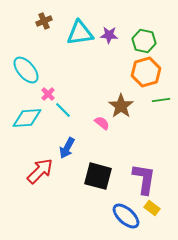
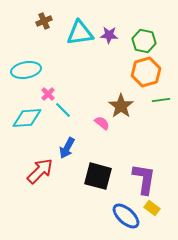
cyan ellipse: rotated 60 degrees counterclockwise
